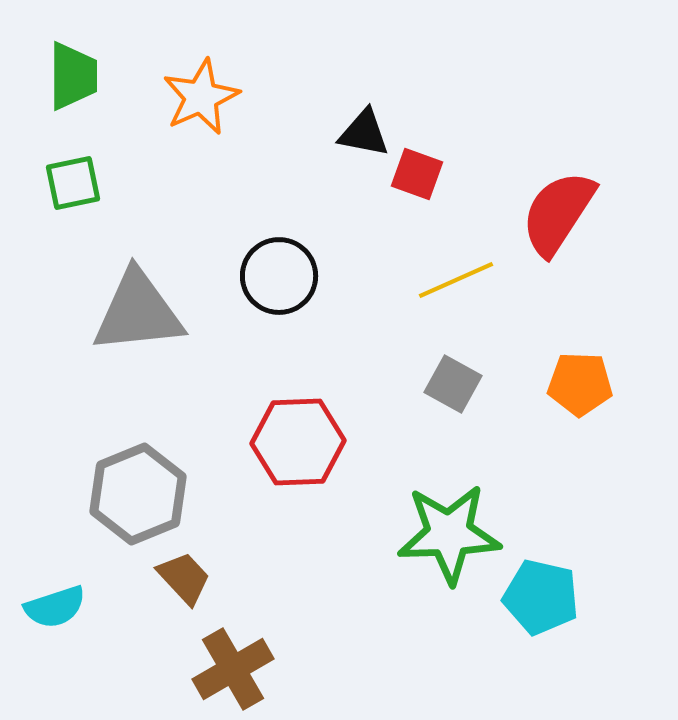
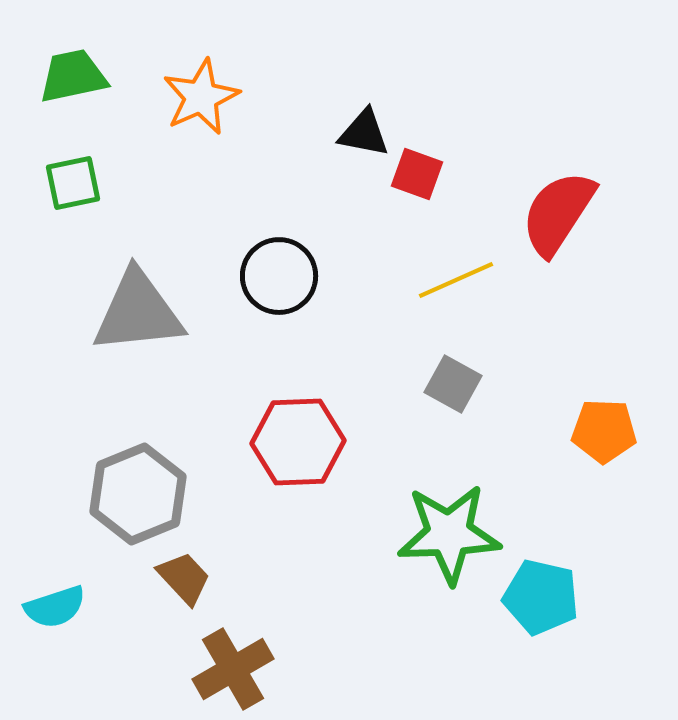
green trapezoid: rotated 102 degrees counterclockwise
orange pentagon: moved 24 px right, 47 px down
